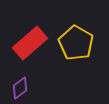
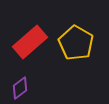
red rectangle: moved 1 px up
